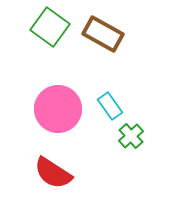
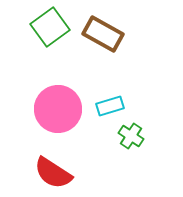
green square: rotated 18 degrees clockwise
cyan rectangle: rotated 72 degrees counterclockwise
green cross: rotated 15 degrees counterclockwise
